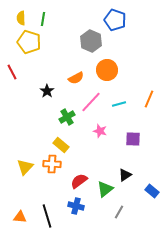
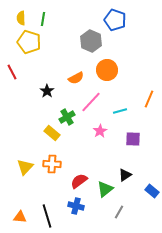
cyan line: moved 1 px right, 7 px down
pink star: rotated 24 degrees clockwise
yellow rectangle: moved 9 px left, 12 px up
